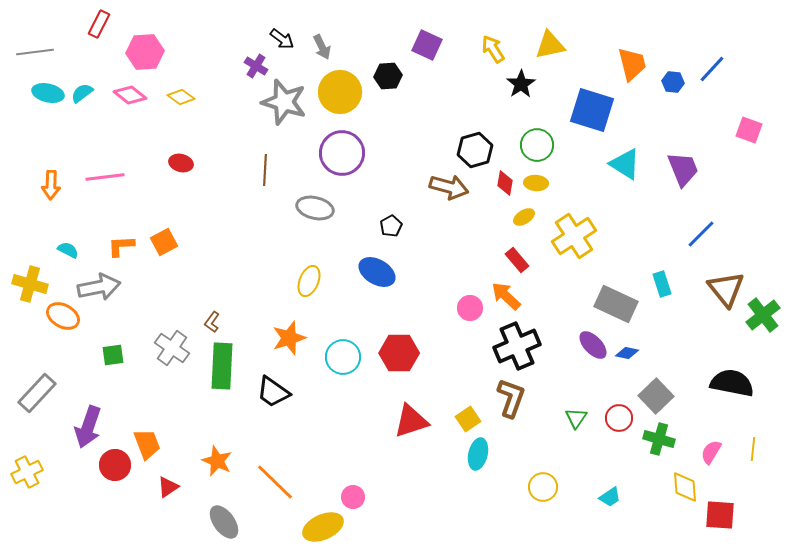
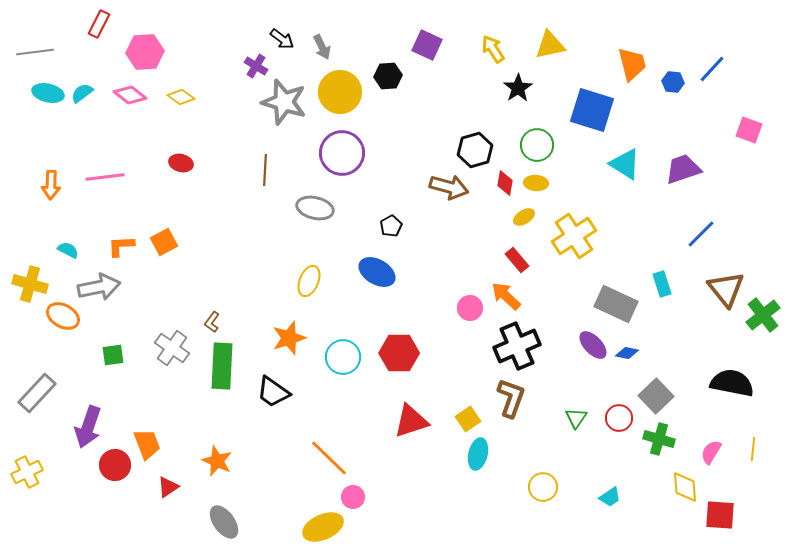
black star at (521, 84): moved 3 px left, 4 px down
purple trapezoid at (683, 169): rotated 87 degrees counterclockwise
orange line at (275, 482): moved 54 px right, 24 px up
